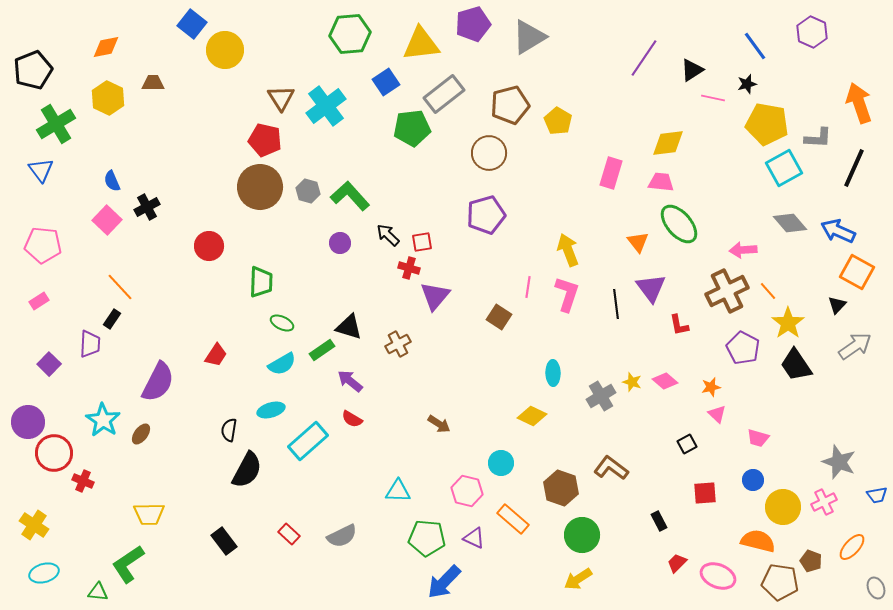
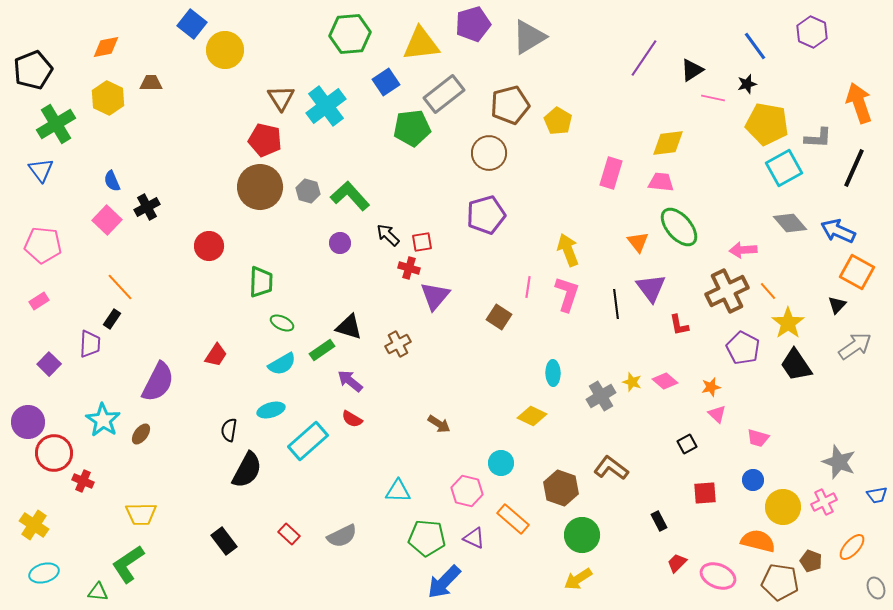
brown trapezoid at (153, 83): moved 2 px left
green ellipse at (679, 224): moved 3 px down
yellow trapezoid at (149, 514): moved 8 px left
